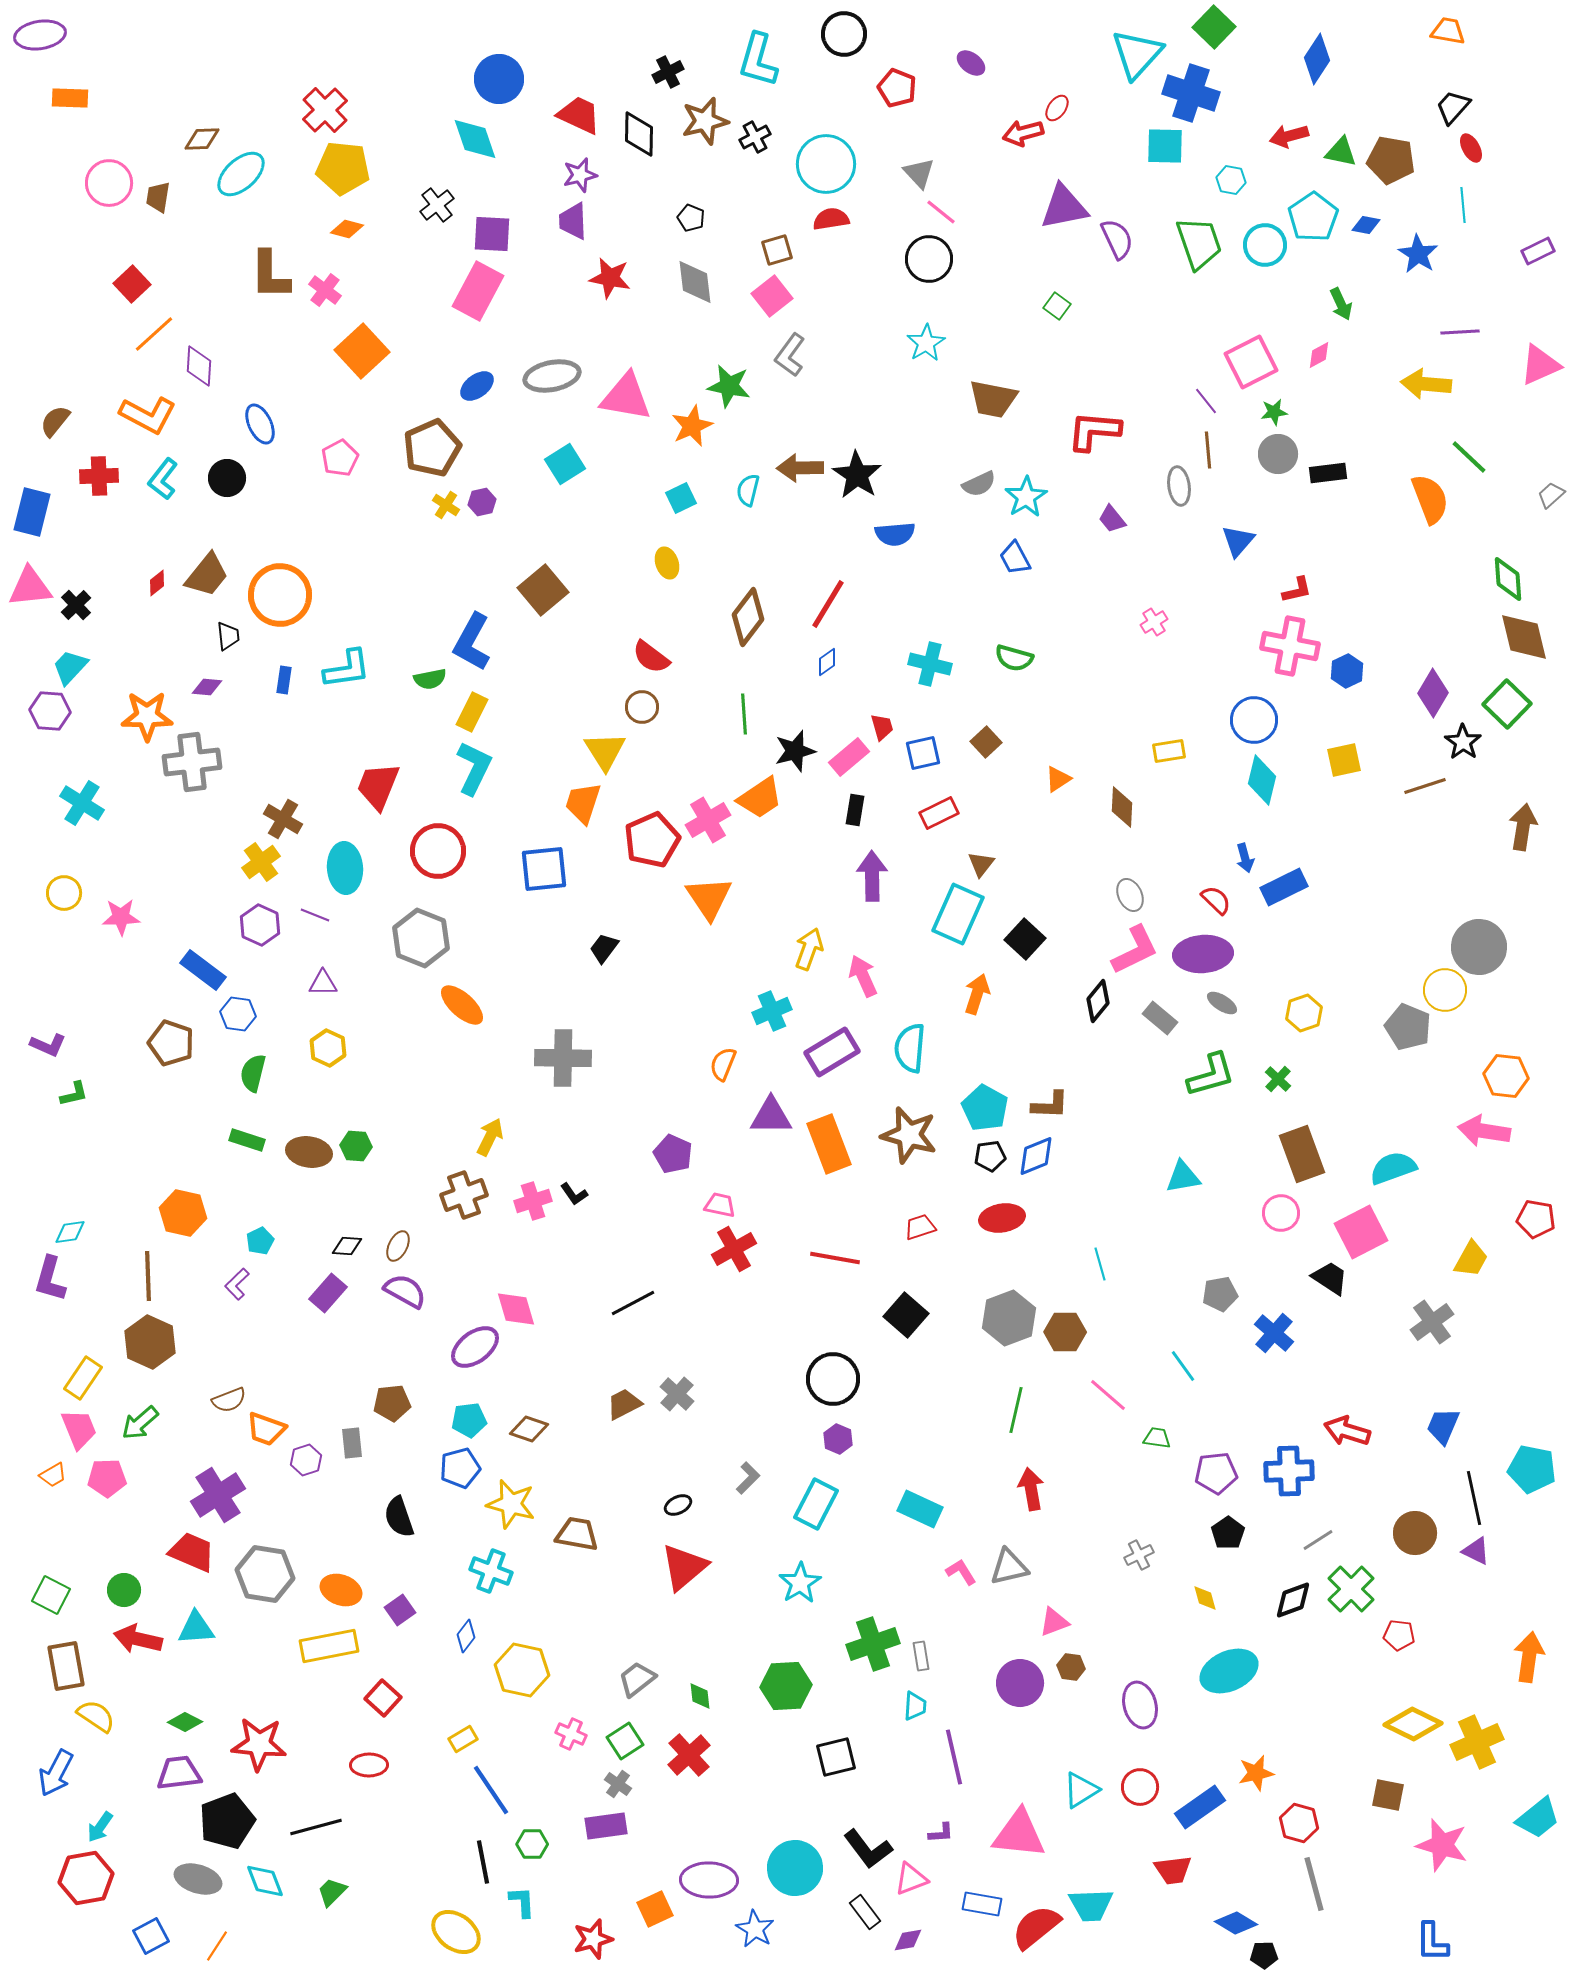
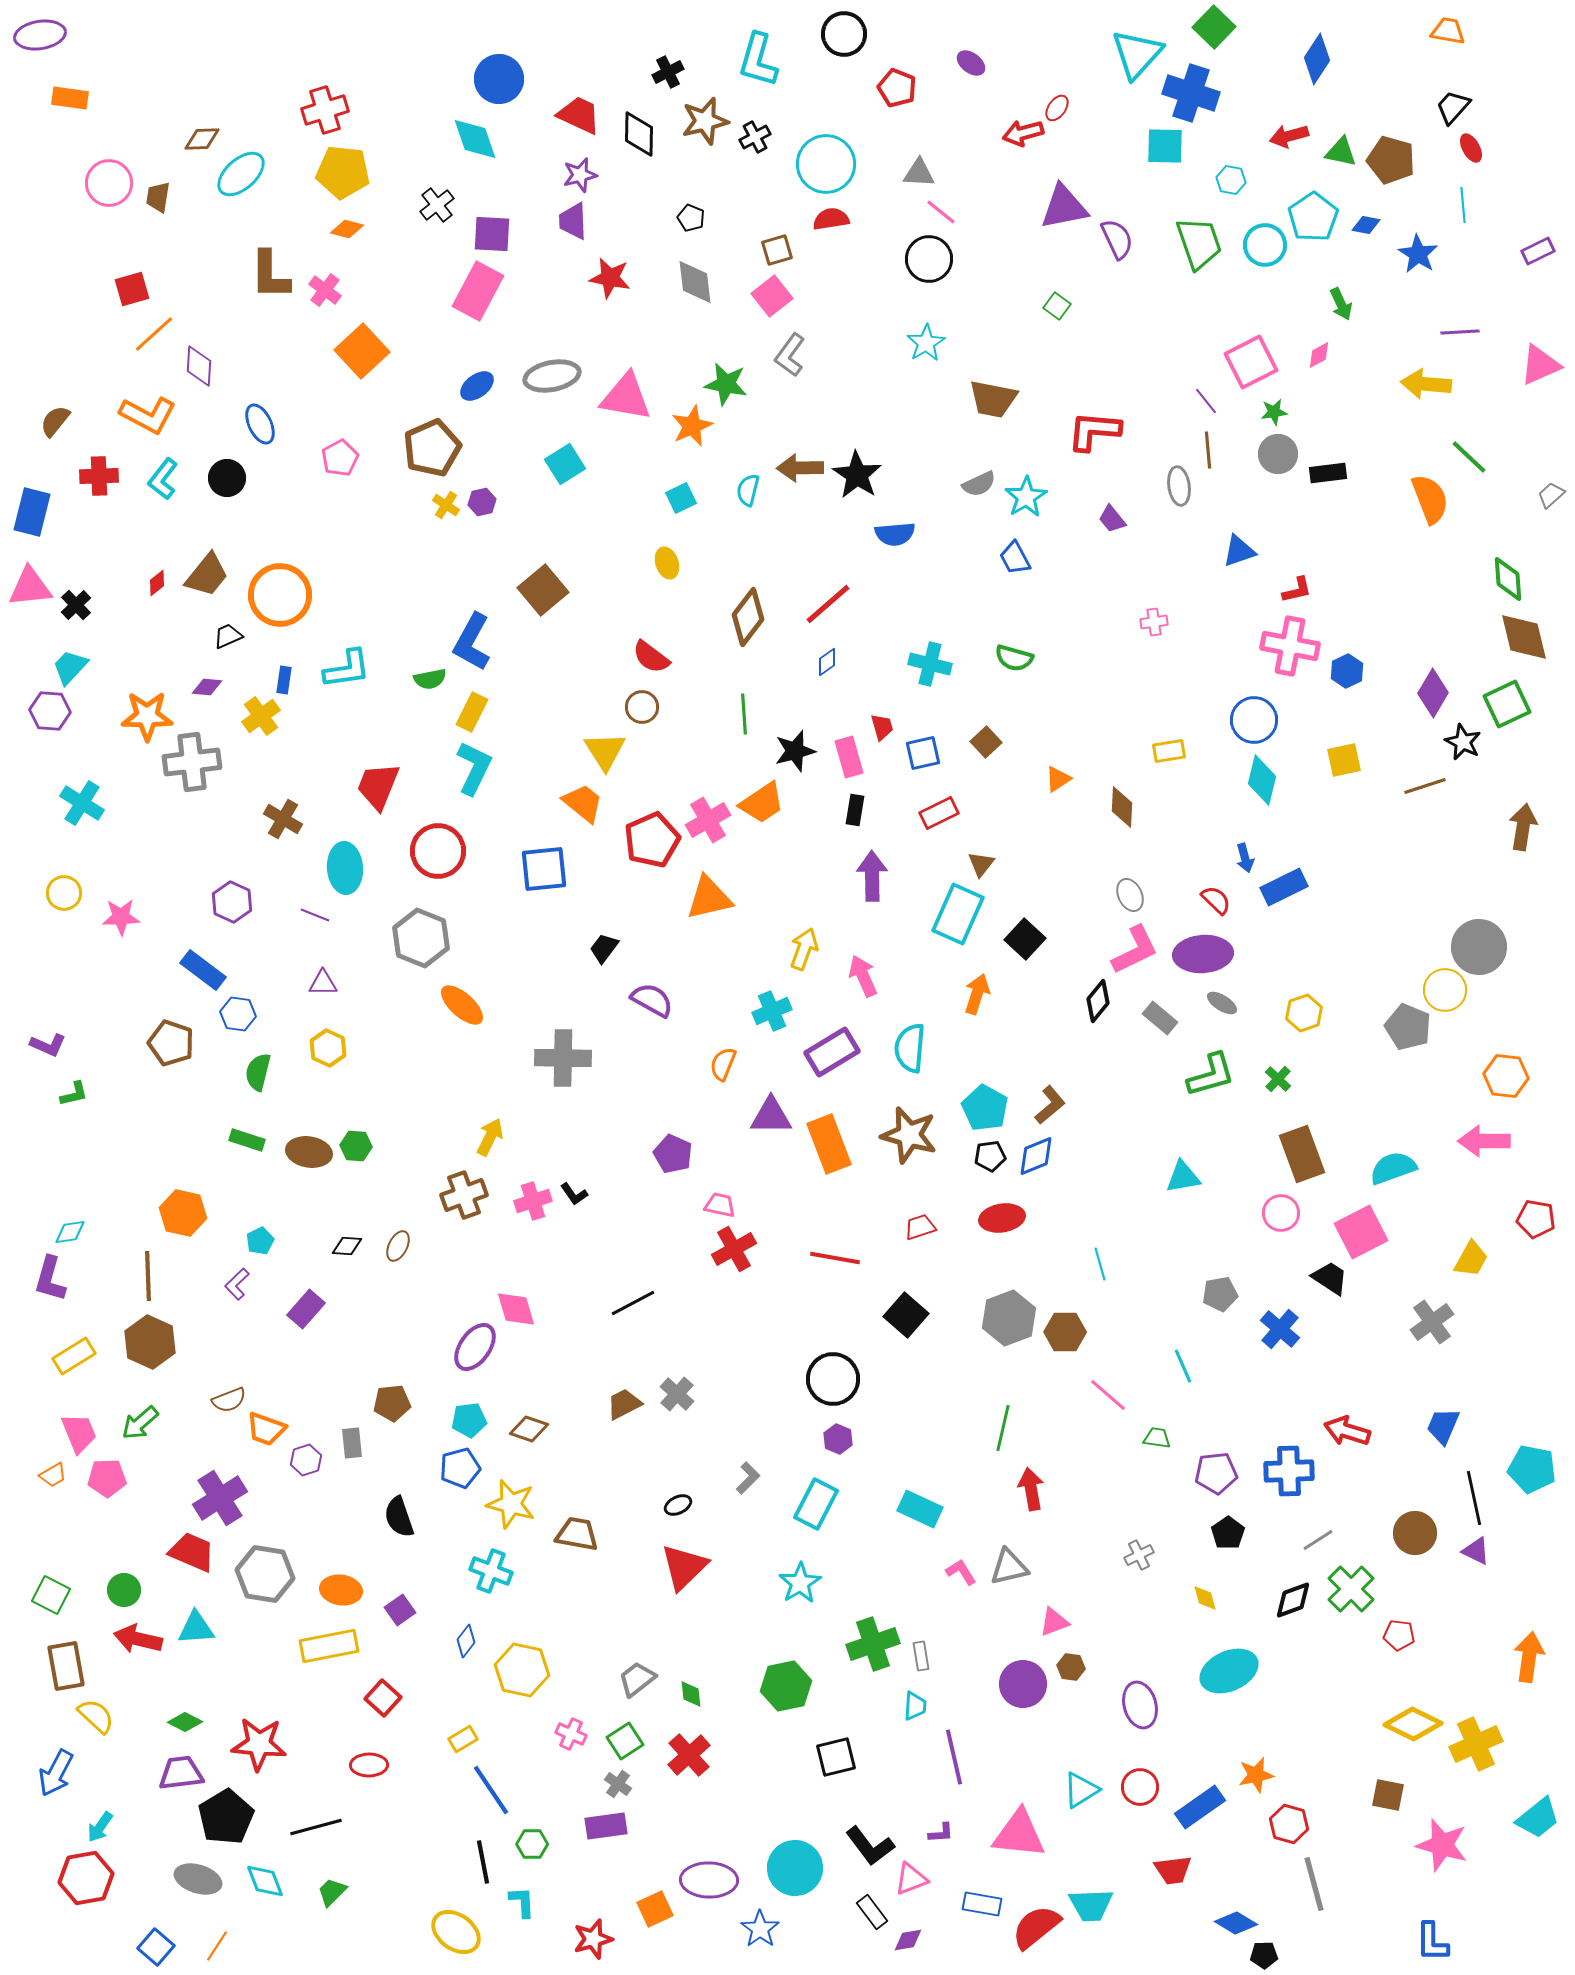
orange rectangle at (70, 98): rotated 6 degrees clockwise
red cross at (325, 110): rotated 27 degrees clockwise
brown pentagon at (1391, 160): rotated 6 degrees clockwise
yellow pentagon at (343, 168): moved 4 px down
gray triangle at (919, 173): rotated 44 degrees counterclockwise
red square at (132, 284): moved 5 px down; rotated 27 degrees clockwise
green star at (729, 386): moved 3 px left, 2 px up
blue triangle at (1238, 541): moved 1 px right, 10 px down; rotated 30 degrees clockwise
red line at (828, 604): rotated 18 degrees clockwise
pink cross at (1154, 622): rotated 24 degrees clockwise
black trapezoid at (228, 636): rotated 108 degrees counterclockwise
green square at (1507, 704): rotated 21 degrees clockwise
black star at (1463, 742): rotated 9 degrees counterclockwise
pink rectangle at (849, 757): rotated 66 degrees counterclockwise
orange trapezoid at (760, 798): moved 2 px right, 5 px down
orange trapezoid at (583, 803): rotated 111 degrees clockwise
yellow cross at (261, 862): moved 146 px up
orange triangle at (709, 898): rotated 51 degrees clockwise
purple hexagon at (260, 925): moved 28 px left, 23 px up
yellow arrow at (809, 949): moved 5 px left
green semicircle at (253, 1073): moved 5 px right, 1 px up
brown L-shape at (1050, 1105): rotated 42 degrees counterclockwise
pink arrow at (1484, 1131): moved 10 px down; rotated 9 degrees counterclockwise
purple semicircle at (405, 1291): moved 247 px right, 291 px up
purple rectangle at (328, 1293): moved 22 px left, 16 px down
blue cross at (1274, 1333): moved 6 px right, 4 px up
purple ellipse at (475, 1347): rotated 18 degrees counterclockwise
cyan line at (1183, 1366): rotated 12 degrees clockwise
yellow rectangle at (83, 1378): moved 9 px left, 22 px up; rotated 24 degrees clockwise
green line at (1016, 1410): moved 13 px left, 18 px down
pink trapezoid at (79, 1429): moved 4 px down
purple cross at (218, 1495): moved 2 px right, 3 px down
red triangle at (684, 1567): rotated 4 degrees counterclockwise
orange ellipse at (341, 1590): rotated 12 degrees counterclockwise
blue diamond at (466, 1636): moved 5 px down
purple circle at (1020, 1683): moved 3 px right, 1 px down
green hexagon at (786, 1686): rotated 9 degrees counterclockwise
green diamond at (700, 1696): moved 9 px left, 2 px up
yellow semicircle at (96, 1716): rotated 9 degrees clockwise
yellow cross at (1477, 1742): moved 1 px left, 2 px down
purple trapezoid at (179, 1773): moved 2 px right
orange star at (1256, 1773): moved 2 px down
black pentagon at (227, 1821): moved 1 px left, 4 px up; rotated 10 degrees counterclockwise
red hexagon at (1299, 1823): moved 10 px left, 1 px down
black L-shape at (868, 1849): moved 2 px right, 3 px up
black rectangle at (865, 1912): moved 7 px right
blue star at (755, 1929): moved 5 px right; rotated 6 degrees clockwise
blue square at (151, 1936): moved 5 px right, 11 px down; rotated 21 degrees counterclockwise
